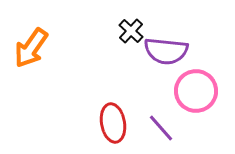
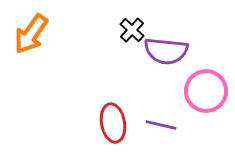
black cross: moved 1 px right, 1 px up
orange arrow: moved 14 px up
pink circle: moved 10 px right
purple line: moved 3 px up; rotated 36 degrees counterclockwise
